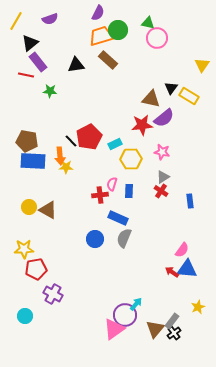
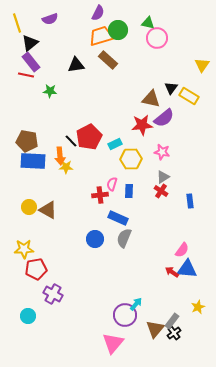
yellow line at (16, 21): moved 1 px right, 2 px down; rotated 48 degrees counterclockwise
purple rectangle at (38, 62): moved 7 px left
cyan circle at (25, 316): moved 3 px right
pink triangle at (114, 329): moved 1 px left, 14 px down; rotated 15 degrees counterclockwise
